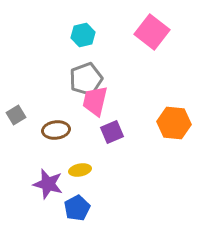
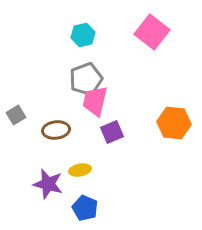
blue pentagon: moved 8 px right; rotated 20 degrees counterclockwise
